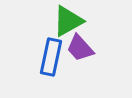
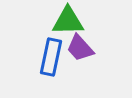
green triangle: rotated 28 degrees clockwise
